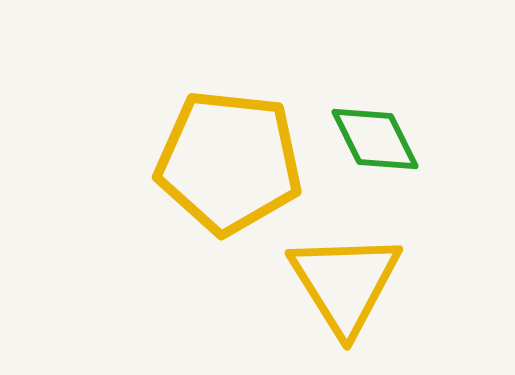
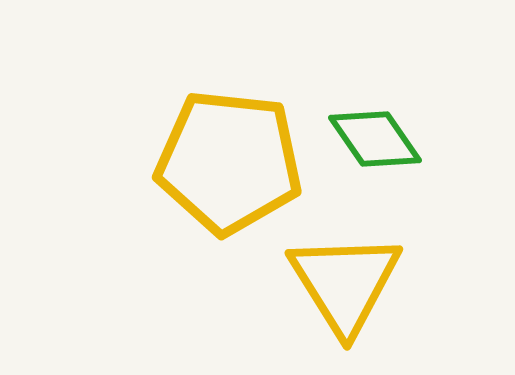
green diamond: rotated 8 degrees counterclockwise
